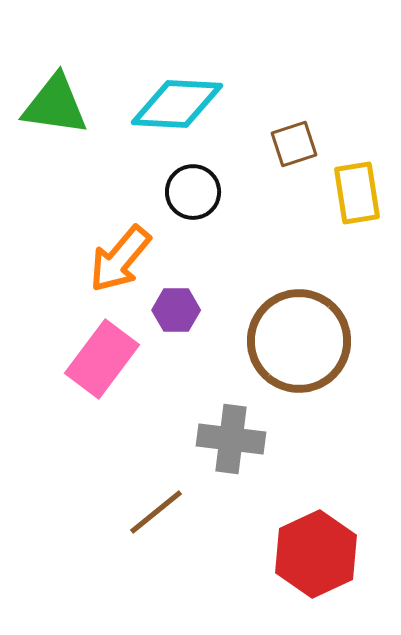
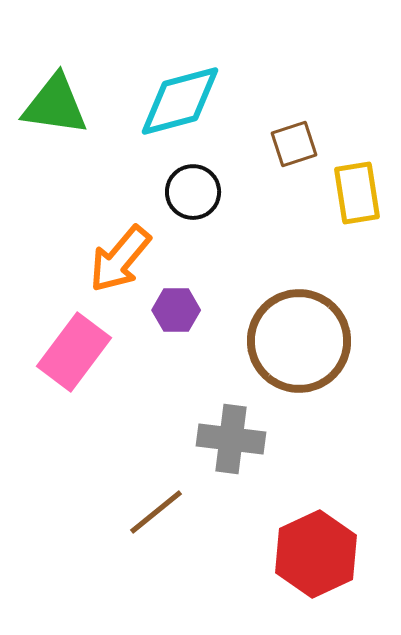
cyan diamond: moved 3 px right, 3 px up; rotated 18 degrees counterclockwise
pink rectangle: moved 28 px left, 7 px up
